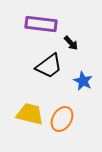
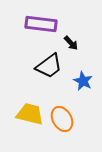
orange ellipse: rotated 60 degrees counterclockwise
